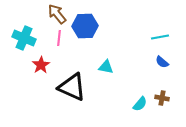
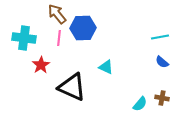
blue hexagon: moved 2 px left, 2 px down
cyan cross: rotated 15 degrees counterclockwise
cyan triangle: rotated 14 degrees clockwise
